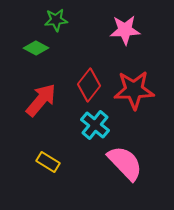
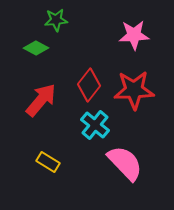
pink star: moved 9 px right, 5 px down
